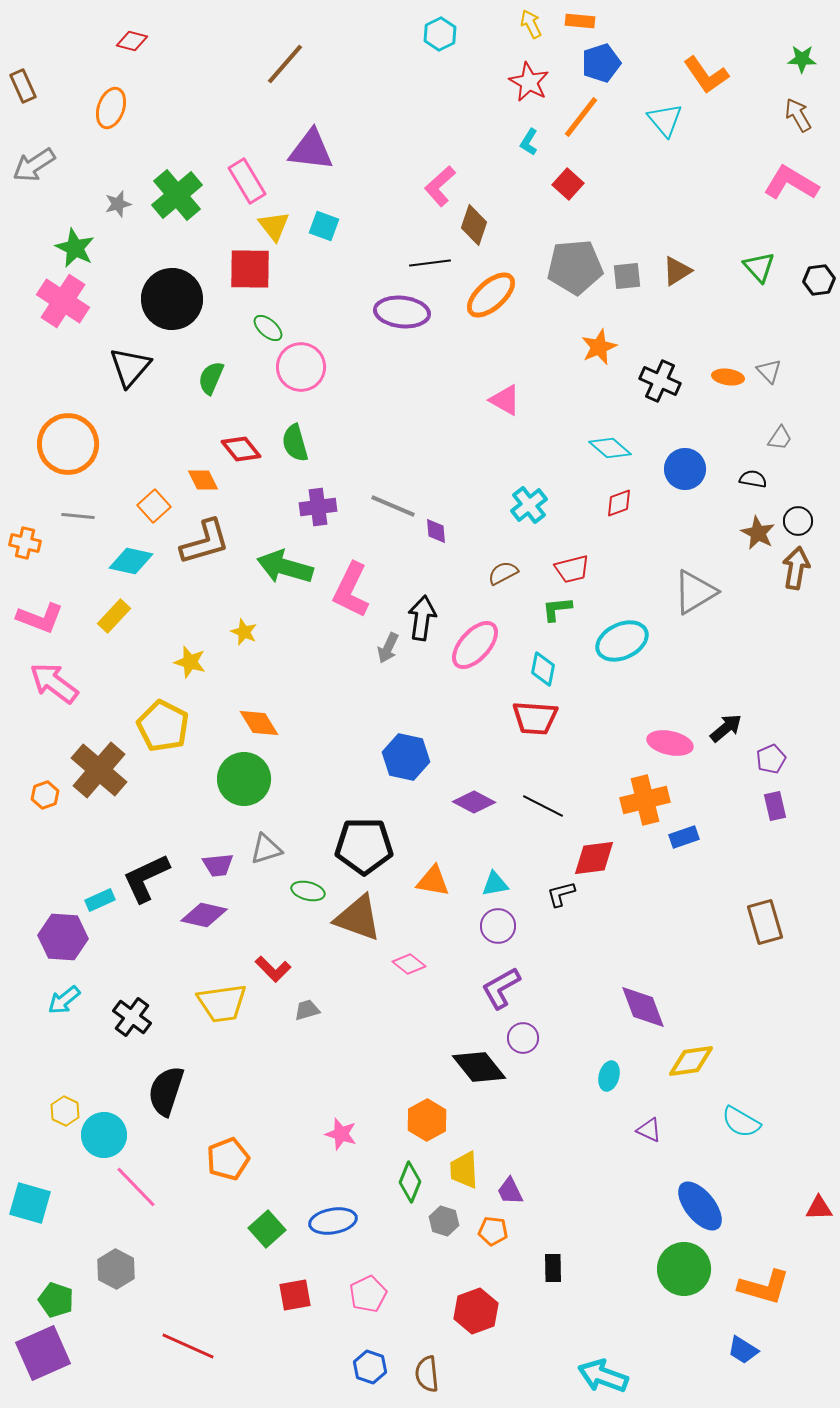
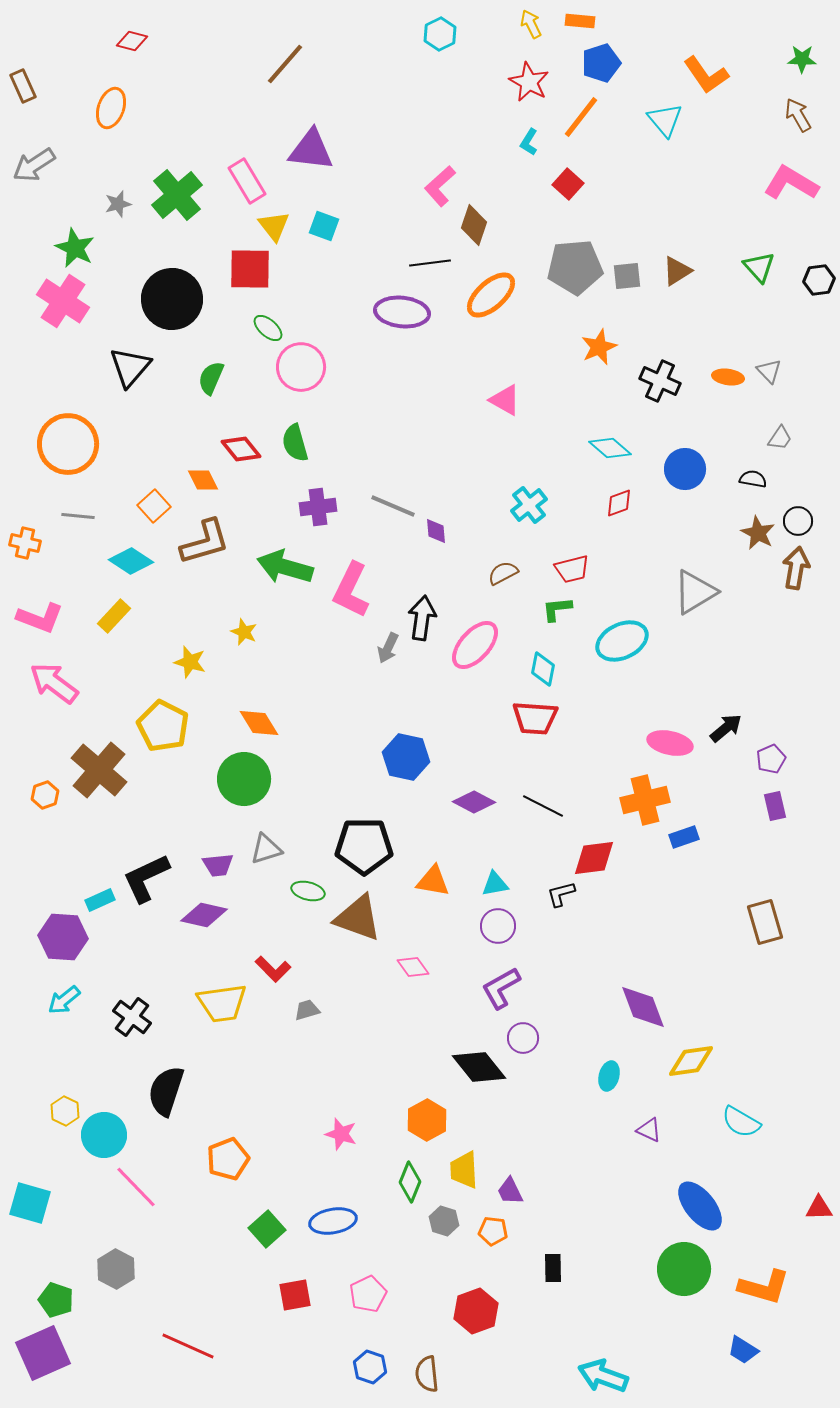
cyan diamond at (131, 561): rotated 21 degrees clockwise
pink diamond at (409, 964): moved 4 px right, 3 px down; rotated 16 degrees clockwise
